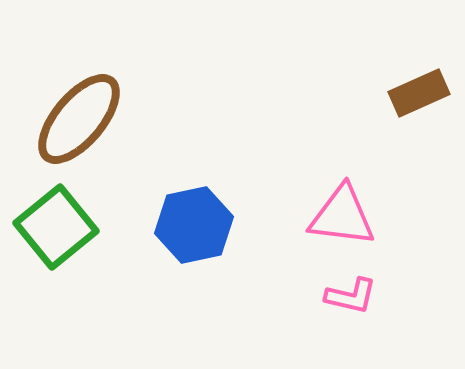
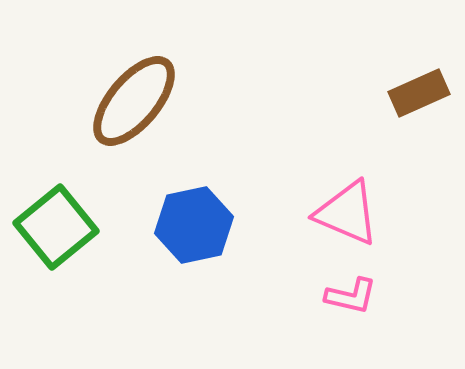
brown ellipse: moved 55 px right, 18 px up
pink triangle: moved 5 px right, 3 px up; rotated 16 degrees clockwise
